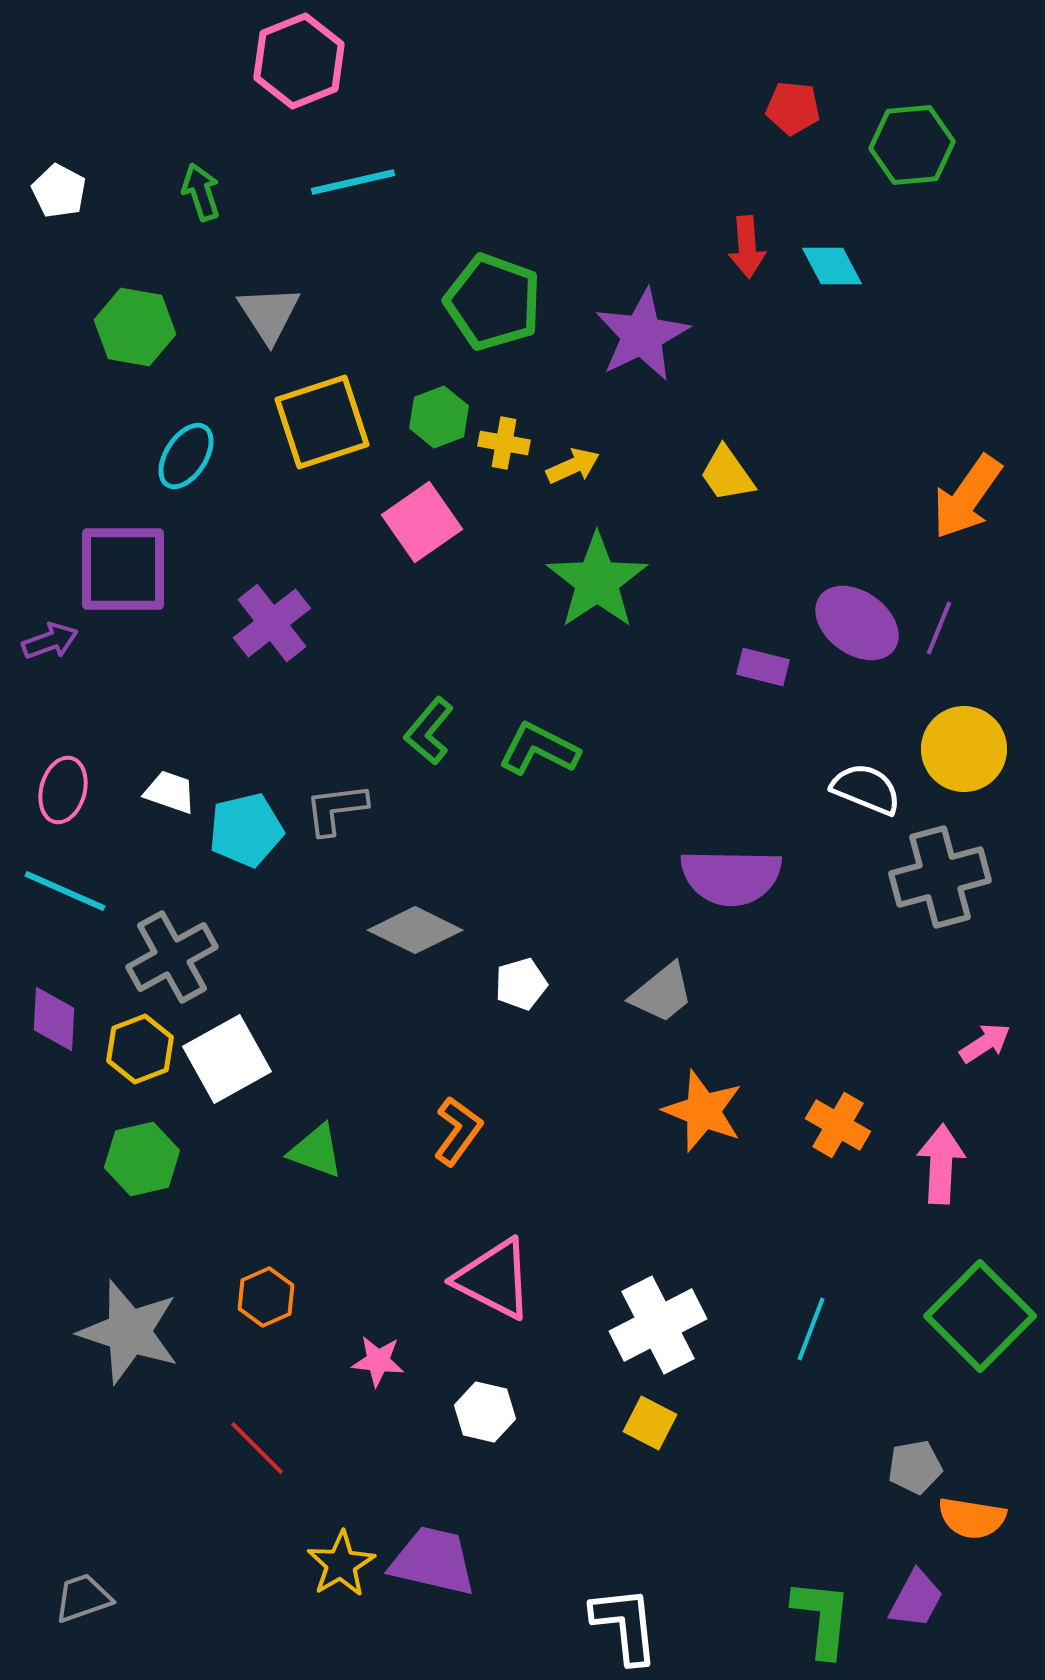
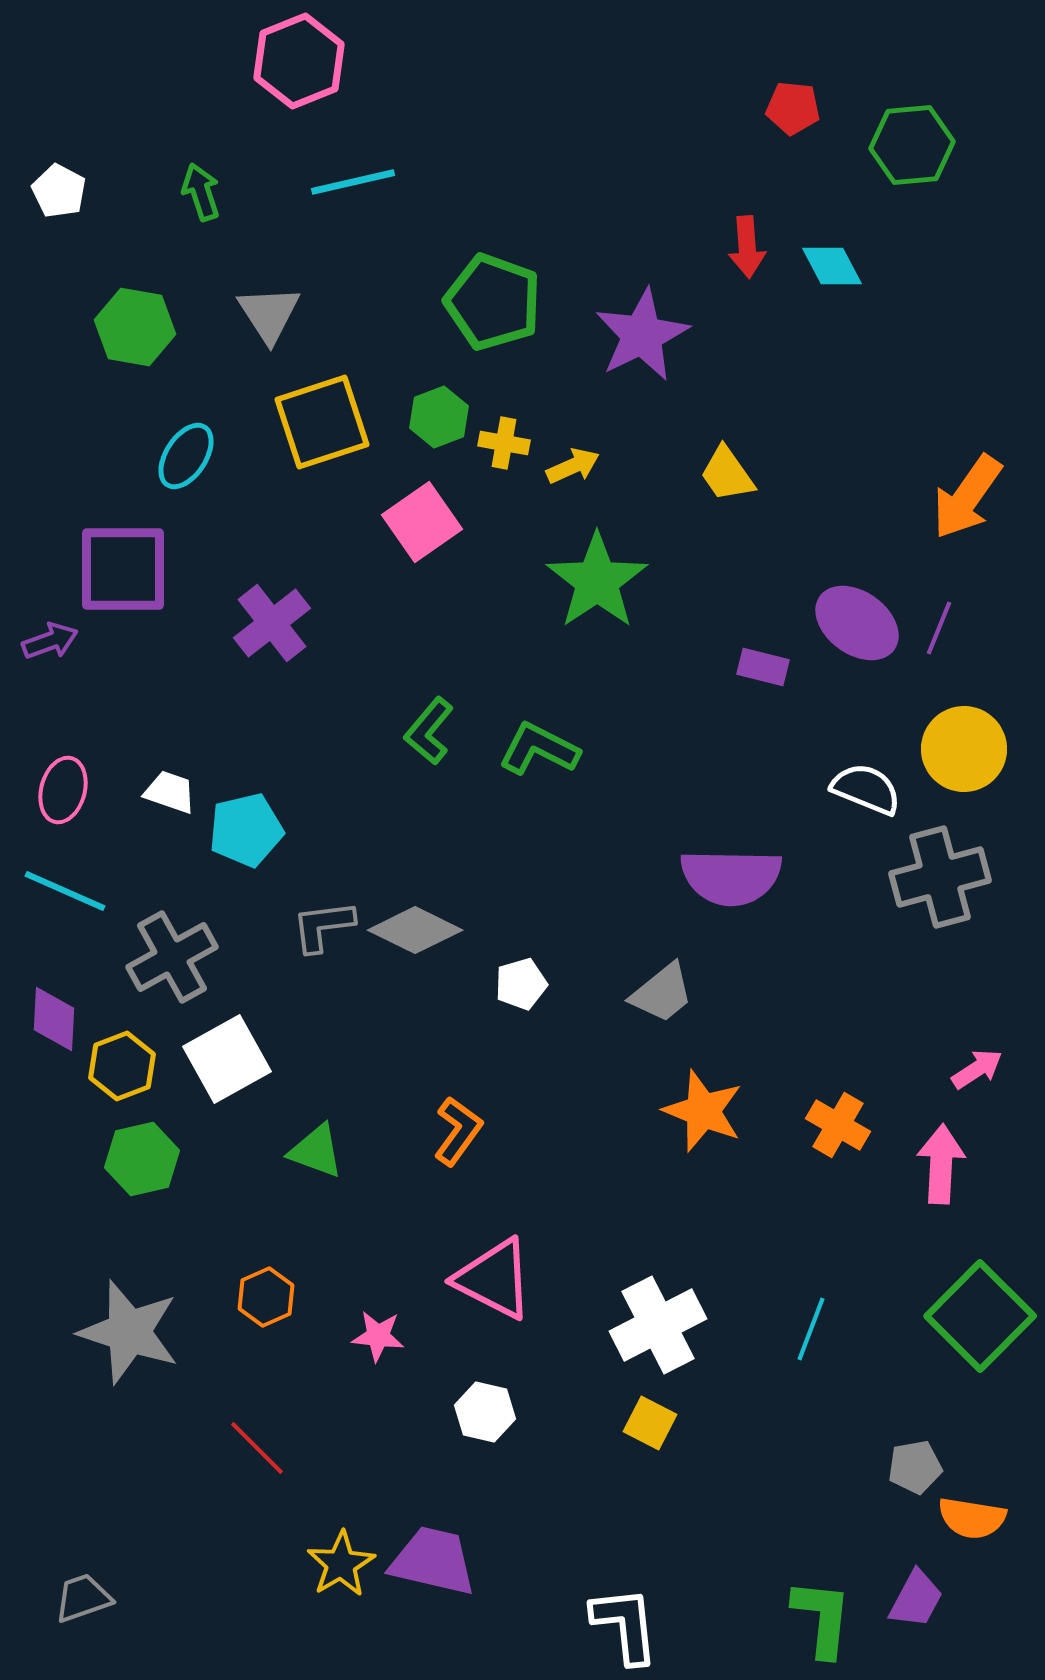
gray L-shape at (336, 809): moved 13 px left, 117 px down
pink arrow at (985, 1043): moved 8 px left, 26 px down
yellow hexagon at (140, 1049): moved 18 px left, 17 px down
pink star at (378, 1361): moved 25 px up
